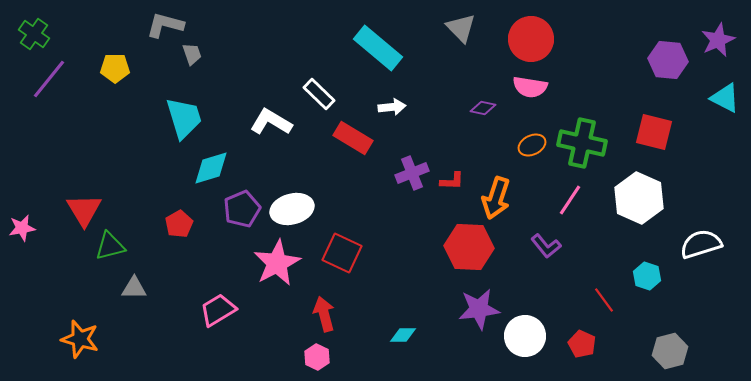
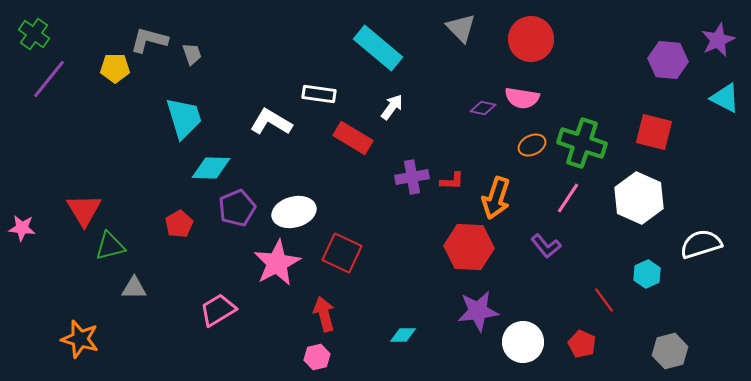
gray L-shape at (165, 25): moved 16 px left, 15 px down
pink semicircle at (530, 87): moved 8 px left, 11 px down
white rectangle at (319, 94): rotated 36 degrees counterclockwise
white arrow at (392, 107): rotated 48 degrees counterclockwise
green cross at (582, 143): rotated 6 degrees clockwise
cyan diamond at (211, 168): rotated 18 degrees clockwise
purple cross at (412, 173): moved 4 px down; rotated 12 degrees clockwise
pink line at (570, 200): moved 2 px left, 2 px up
purple pentagon at (242, 209): moved 5 px left, 1 px up
white ellipse at (292, 209): moved 2 px right, 3 px down
pink star at (22, 228): rotated 16 degrees clockwise
cyan hexagon at (647, 276): moved 2 px up; rotated 16 degrees clockwise
purple star at (479, 309): moved 1 px left, 2 px down
white circle at (525, 336): moved 2 px left, 6 px down
pink hexagon at (317, 357): rotated 20 degrees clockwise
